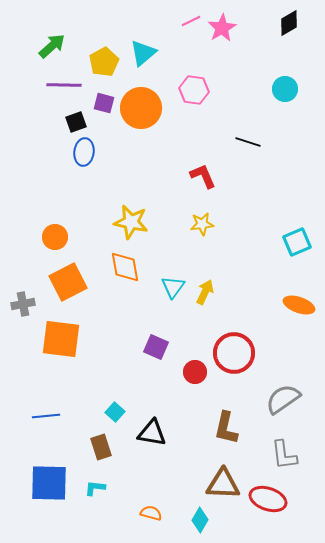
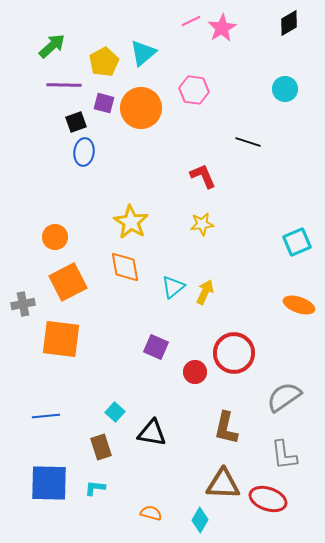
yellow star at (131, 222): rotated 20 degrees clockwise
cyan triangle at (173, 287): rotated 15 degrees clockwise
gray semicircle at (283, 399): moved 1 px right, 2 px up
